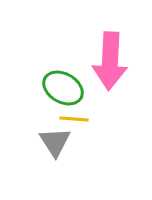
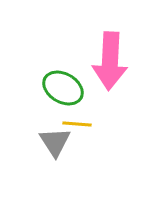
yellow line: moved 3 px right, 5 px down
